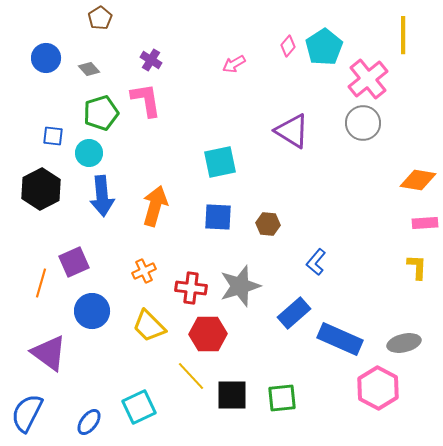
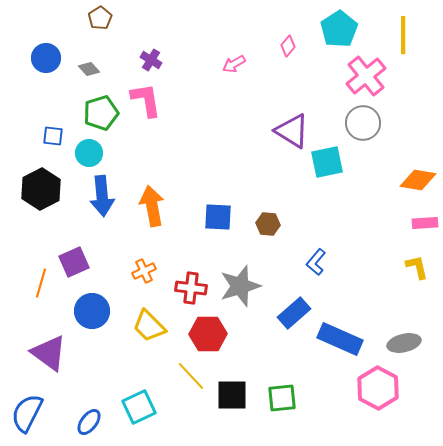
cyan pentagon at (324, 47): moved 15 px right, 18 px up
pink cross at (368, 79): moved 2 px left, 3 px up
cyan square at (220, 162): moved 107 px right
orange arrow at (155, 206): moved 3 px left; rotated 27 degrees counterclockwise
yellow L-shape at (417, 267): rotated 16 degrees counterclockwise
